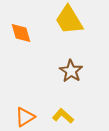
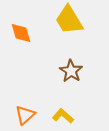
orange triangle: moved 2 px up; rotated 10 degrees counterclockwise
